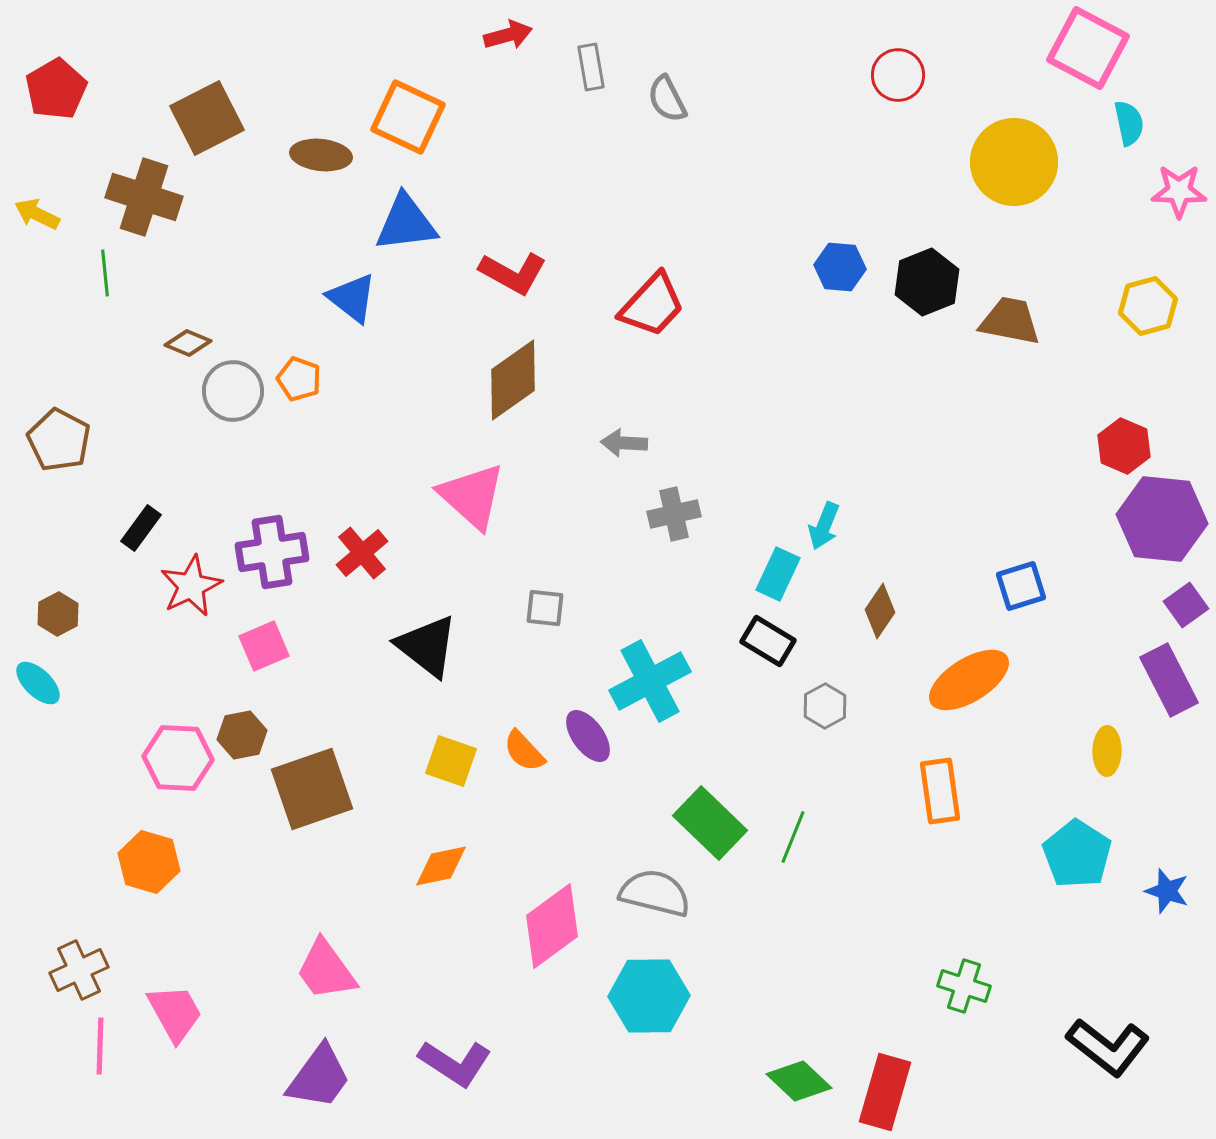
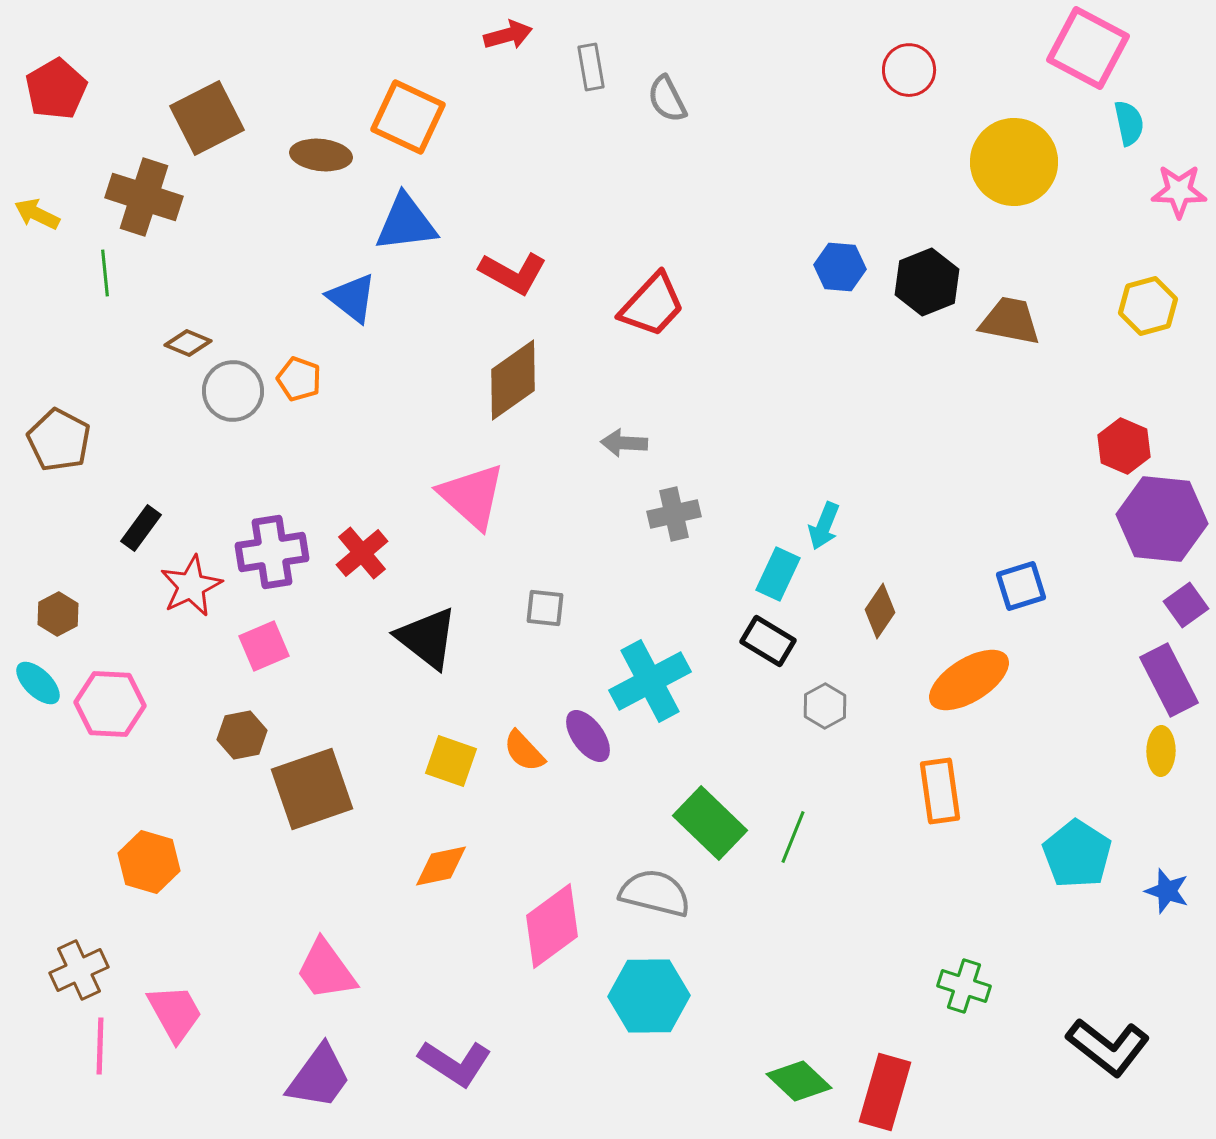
red circle at (898, 75): moved 11 px right, 5 px up
black triangle at (427, 646): moved 8 px up
yellow ellipse at (1107, 751): moved 54 px right
pink hexagon at (178, 758): moved 68 px left, 54 px up
